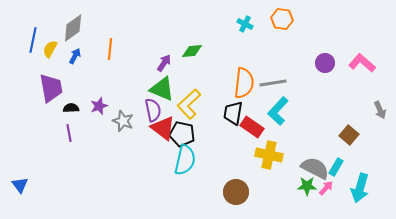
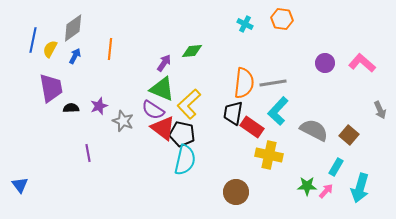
purple semicircle: rotated 135 degrees clockwise
purple line: moved 19 px right, 20 px down
gray semicircle: moved 1 px left, 38 px up
pink arrow: moved 3 px down
